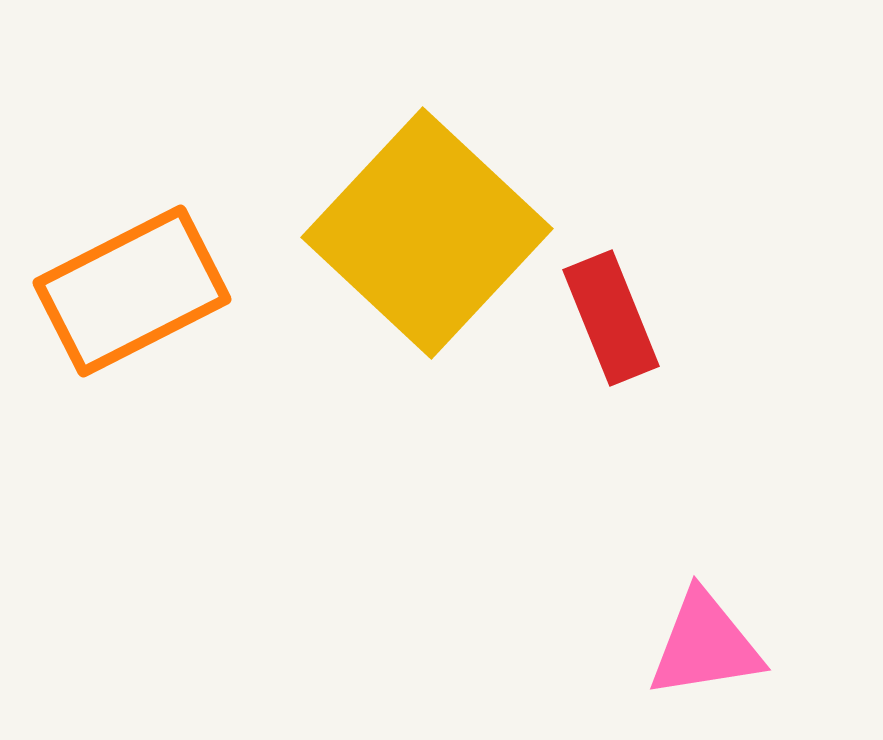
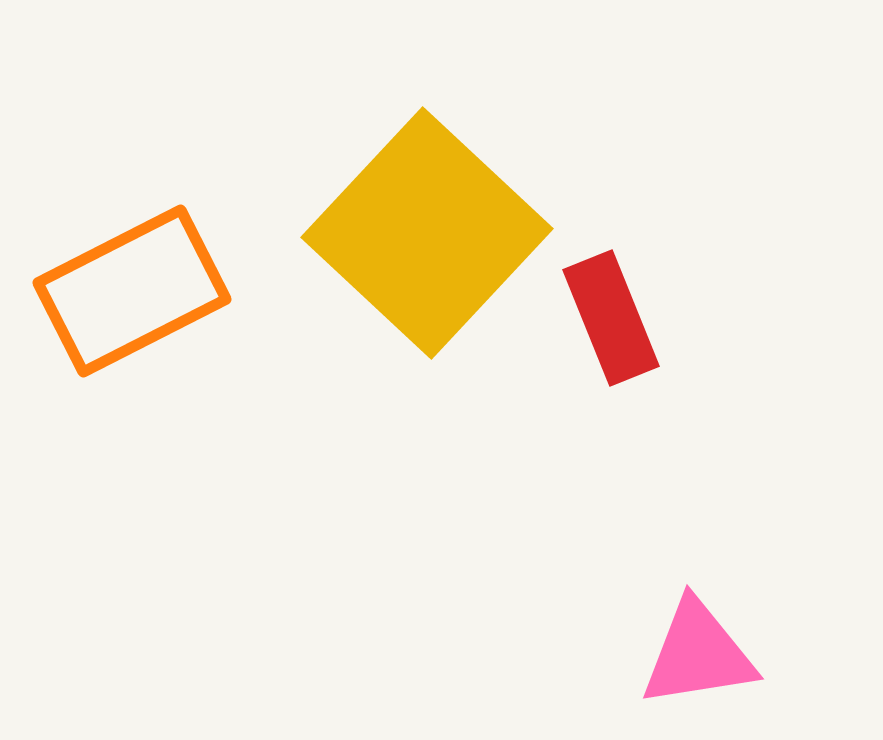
pink triangle: moved 7 px left, 9 px down
